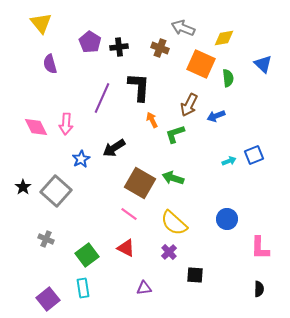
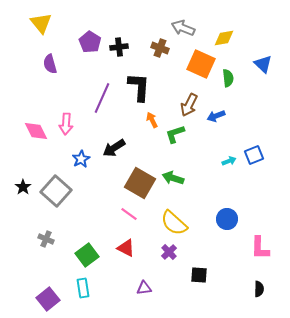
pink diamond: moved 4 px down
black square: moved 4 px right
